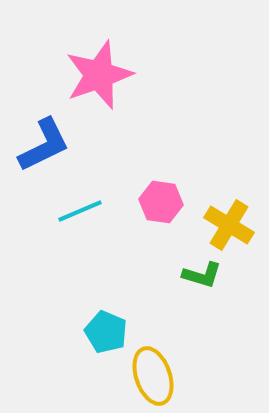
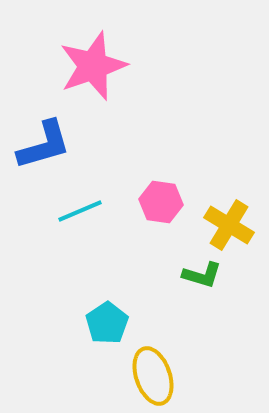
pink star: moved 6 px left, 9 px up
blue L-shape: rotated 10 degrees clockwise
cyan pentagon: moved 1 px right, 9 px up; rotated 15 degrees clockwise
